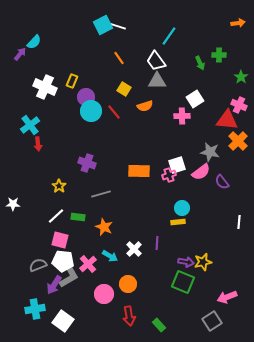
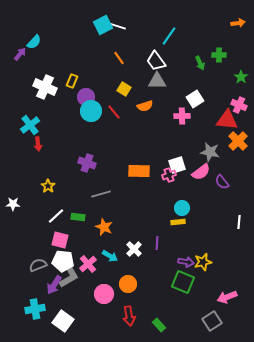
yellow star at (59, 186): moved 11 px left
